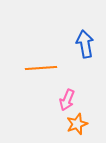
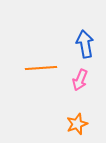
pink arrow: moved 13 px right, 20 px up
